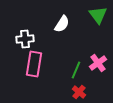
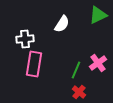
green triangle: rotated 42 degrees clockwise
